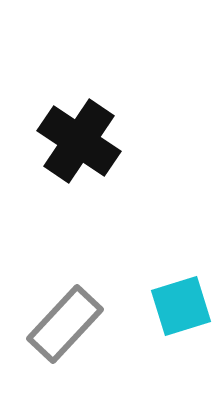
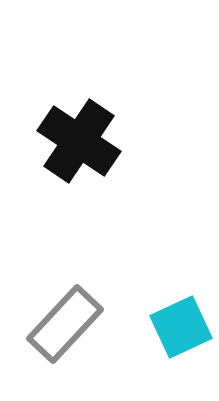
cyan square: moved 21 px down; rotated 8 degrees counterclockwise
